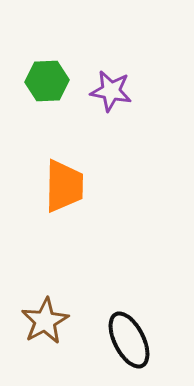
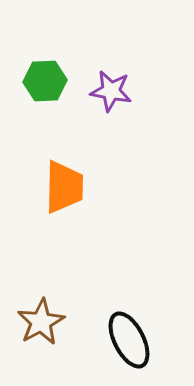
green hexagon: moved 2 px left
orange trapezoid: moved 1 px down
brown star: moved 4 px left, 1 px down
